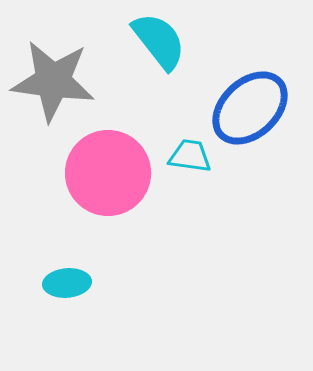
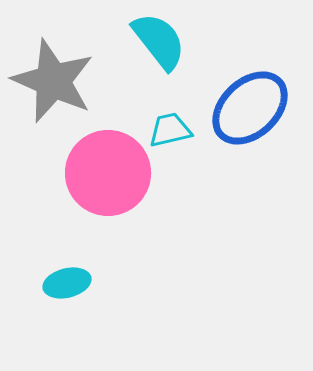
gray star: rotated 16 degrees clockwise
cyan trapezoid: moved 20 px left, 26 px up; rotated 21 degrees counterclockwise
cyan ellipse: rotated 9 degrees counterclockwise
